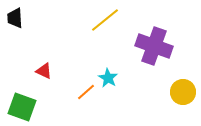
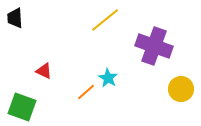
yellow circle: moved 2 px left, 3 px up
